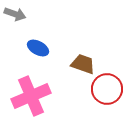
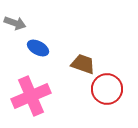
gray arrow: moved 9 px down
